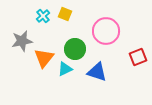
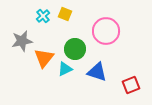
red square: moved 7 px left, 28 px down
